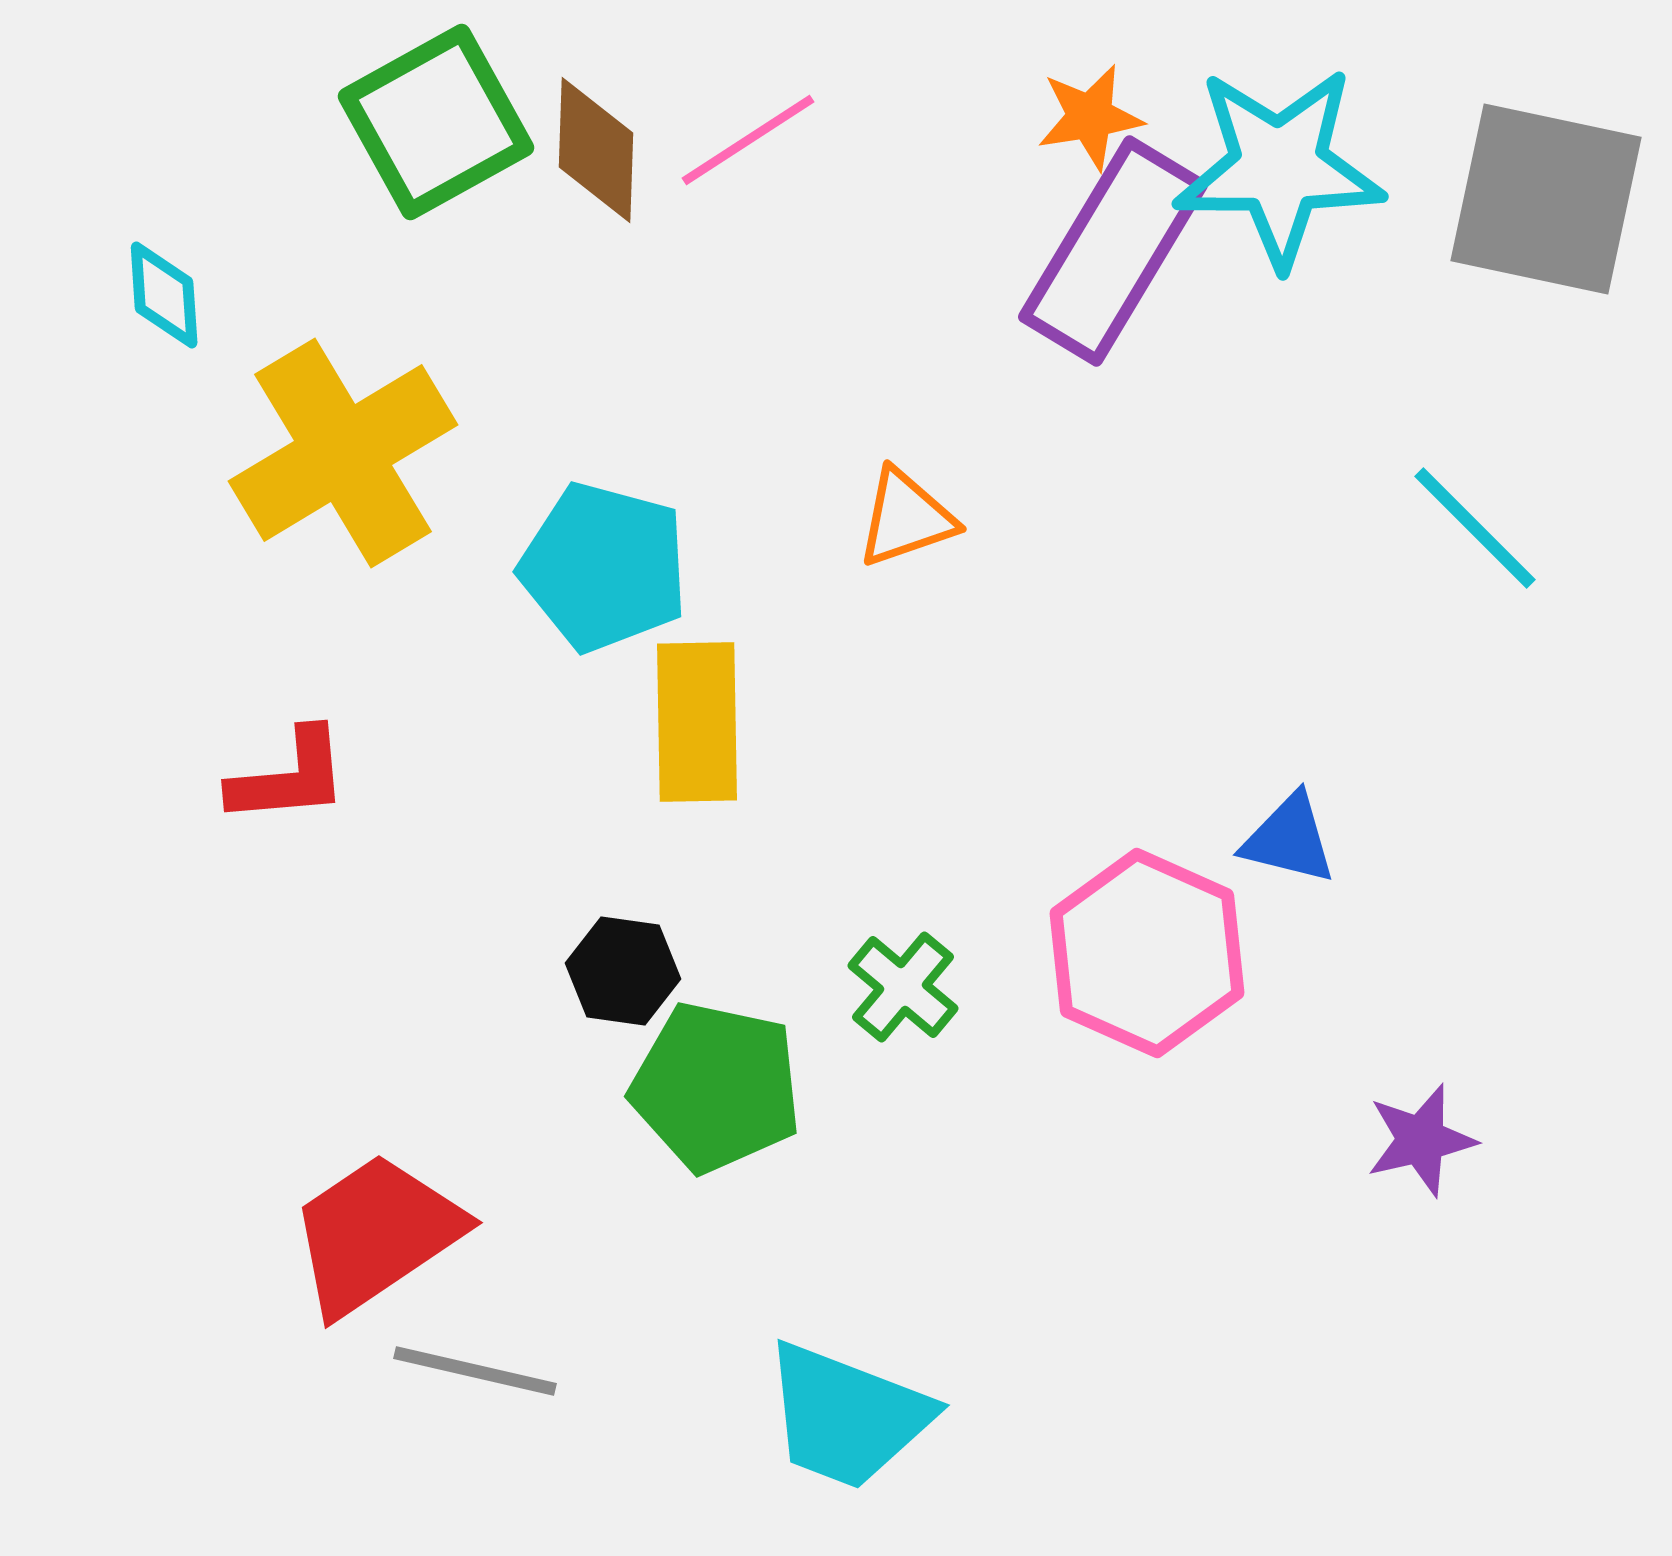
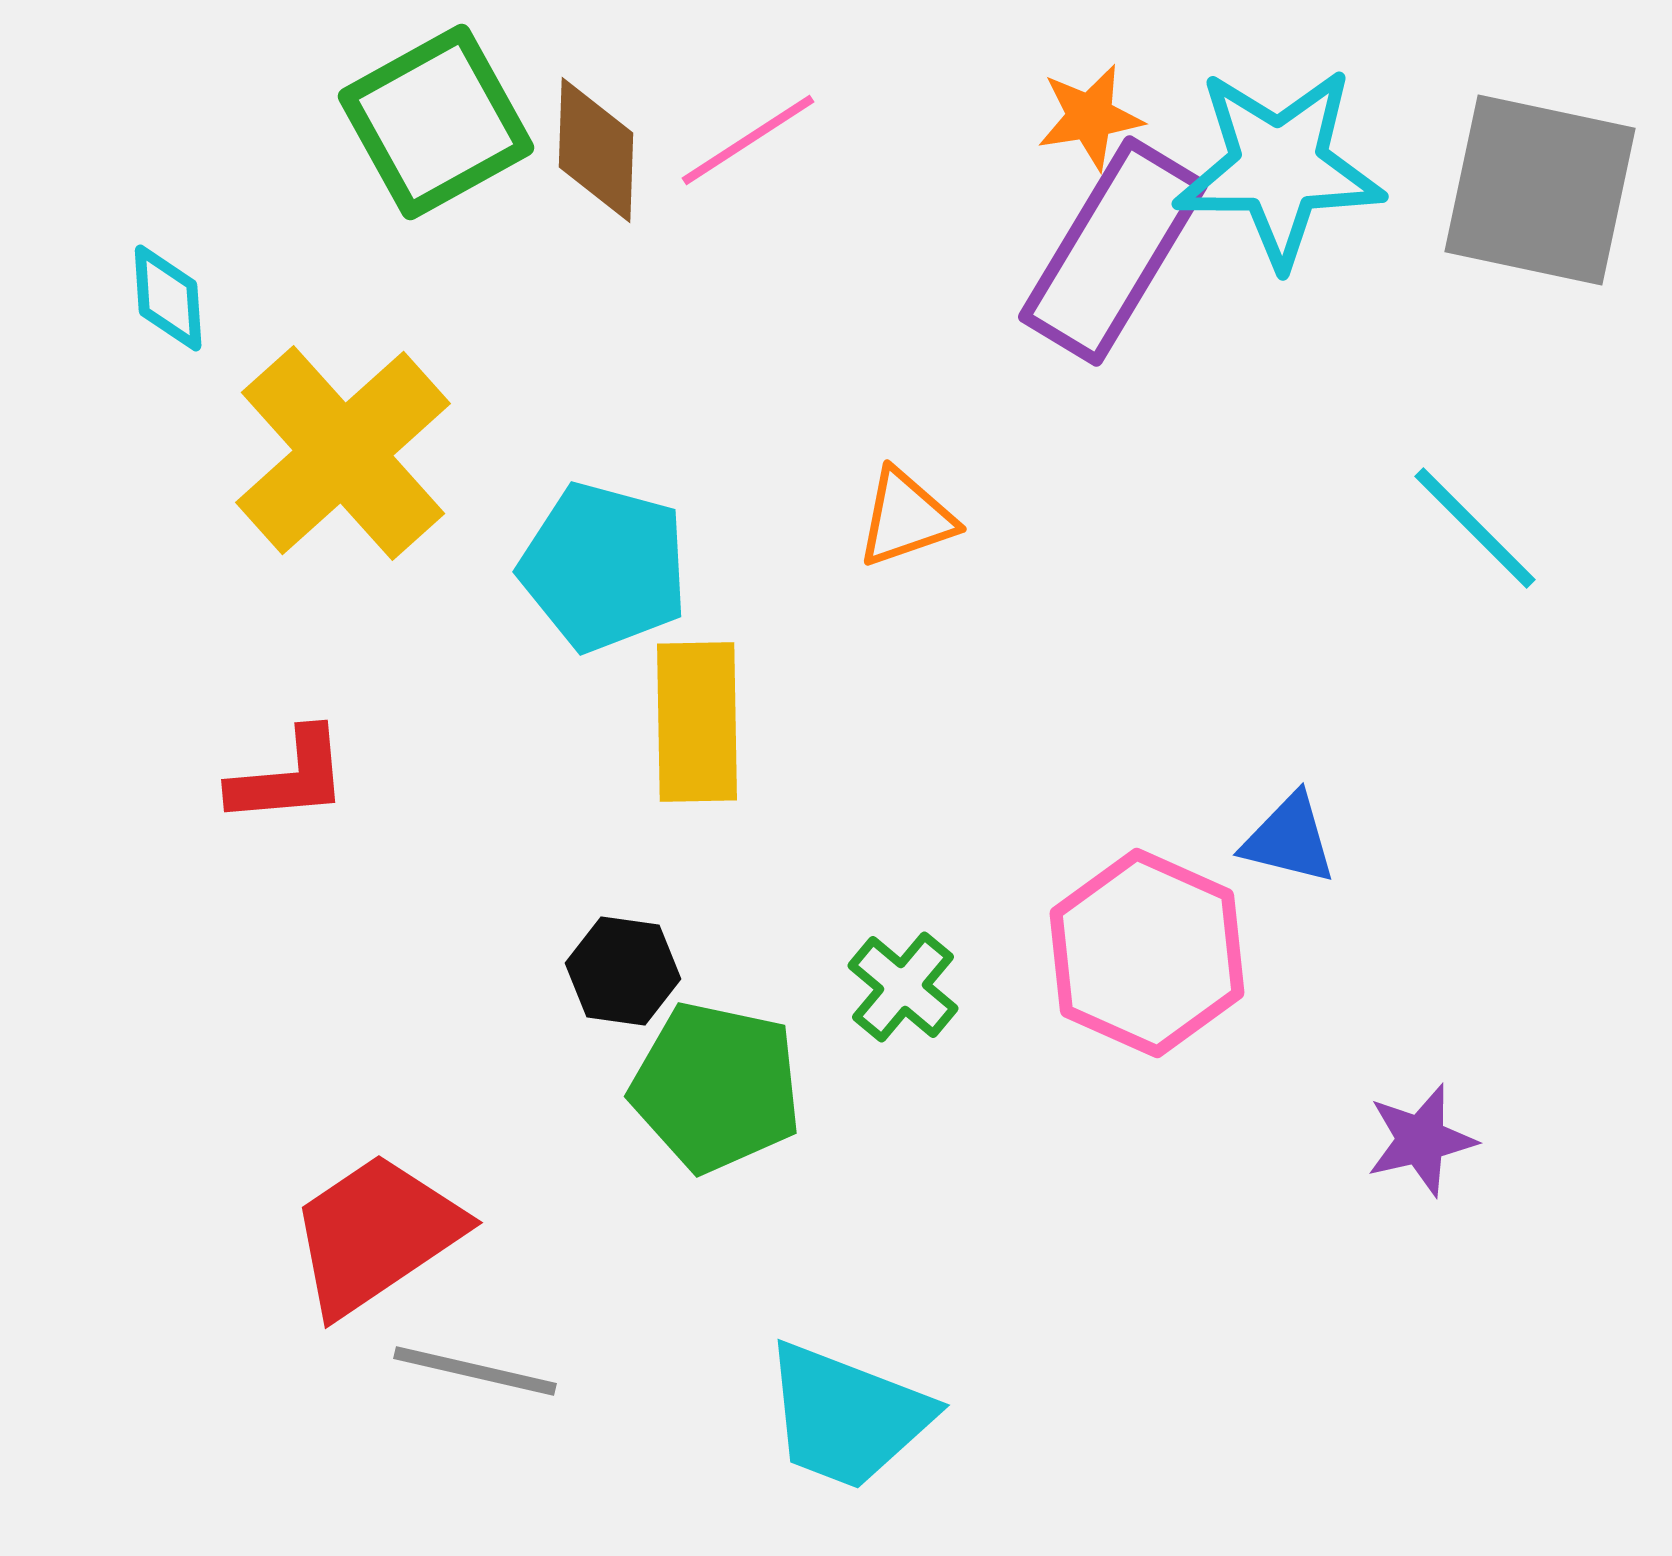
gray square: moved 6 px left, 9 px up
cyan diamond: moved 4 px right, 3 px down
yellow cross: rotated 11 degrees counterclockwise
